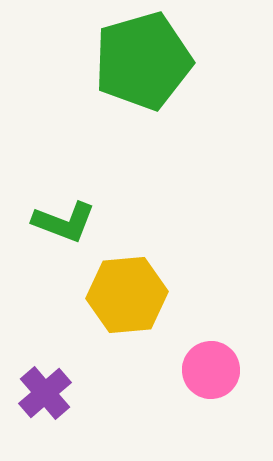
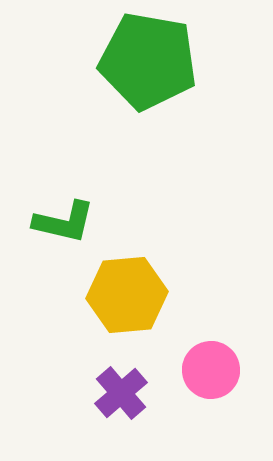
green pentagon: moved 5 px right; rotated 26 degrees clockwise
green L-shape: rotated 8 degrees counterclockwise
purple cross: moved 76 px right
